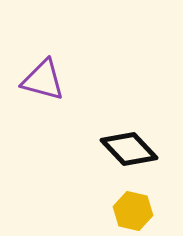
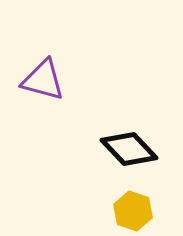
yellow hexagon: rotated 6 degrees clockwise
